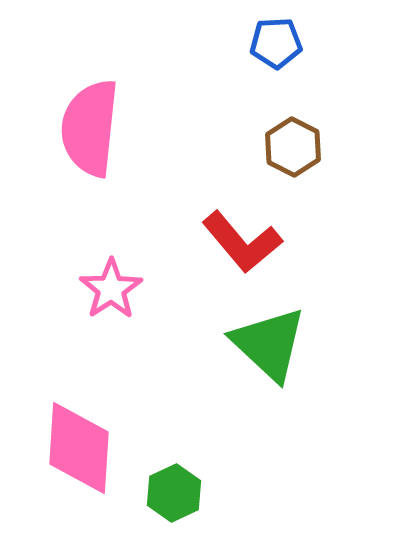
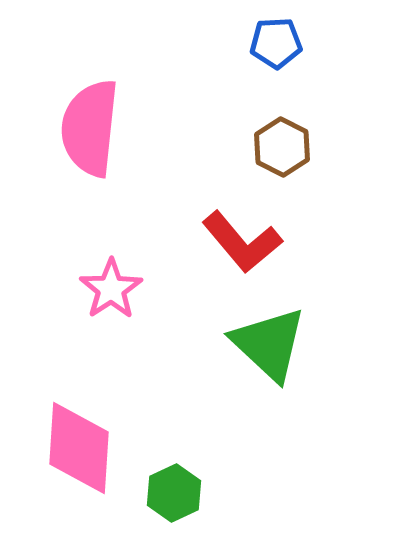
brown hexagon: moved 11 px left
